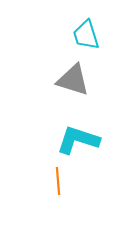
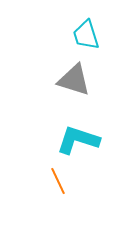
gray triangle: moved 1 px right
orange line: rotated 20 degrees counterclockwise
